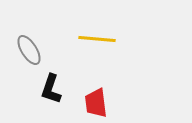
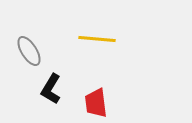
gray ellipse: moved 1 px down
black L-shape: rotated 12 degrees clockwise
